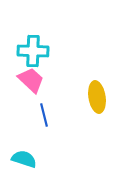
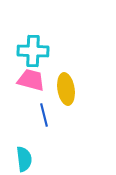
pink trapezoid: rotated 28 degrees counterclockwise
yellow ellipse: moved 31 px left, 8 px up
cyan semicircle: rotated 65 degrees clockwise
